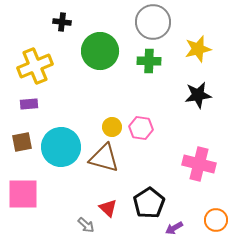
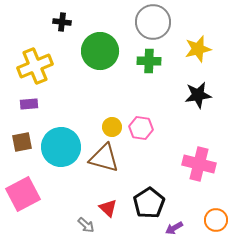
pink square: rotated 28 degrees counterclockwise
